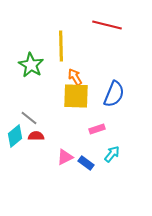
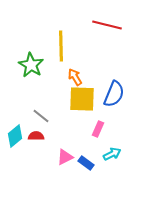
yellow square: moved 6 px right, 3 px down
gray line: moved 12 px right, 2 px up
pink rectangle: moved 1 px right; rotated 49 degrees counterclockwise
cyan arrow: rotated 24 degrees clockwise
